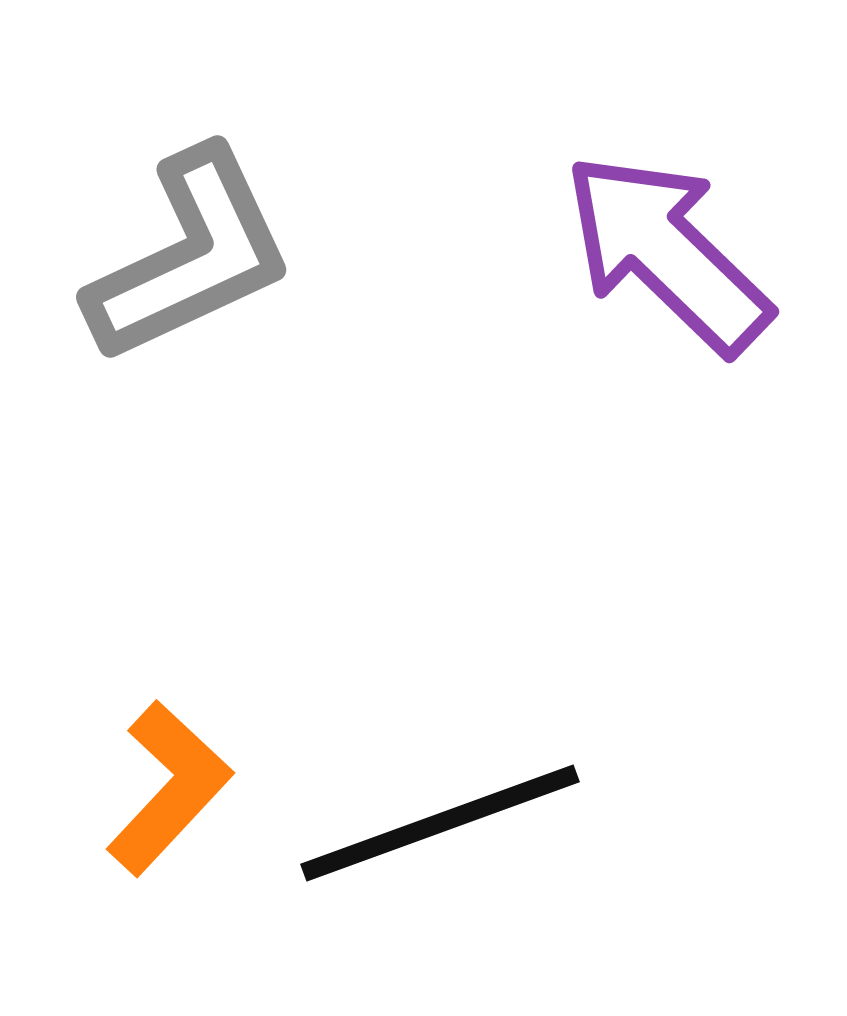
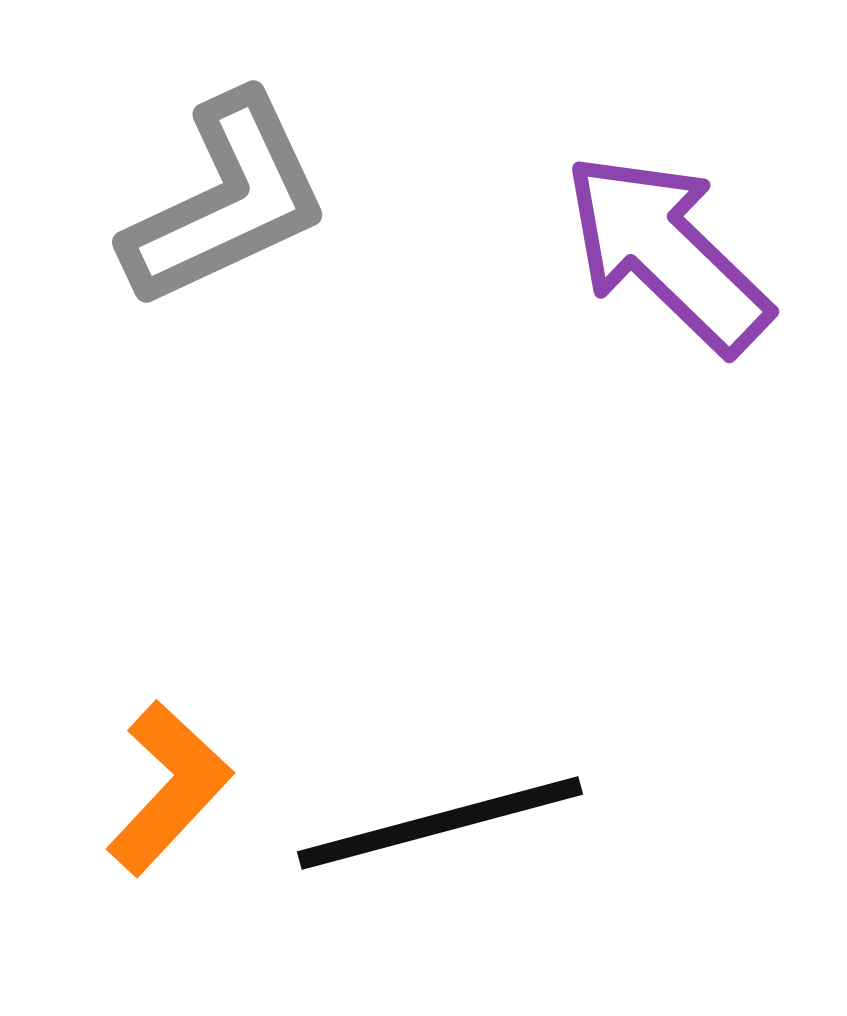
gray L-shape: moved 36 px right, 55 px up
black line: rotated 5 degrees clockwise
